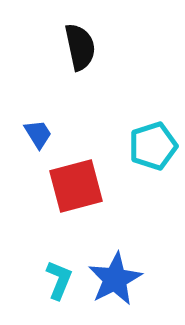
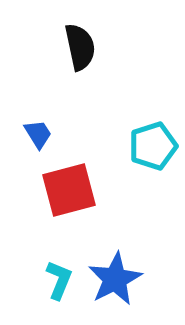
red square: moved 7 px left, 4 px down
